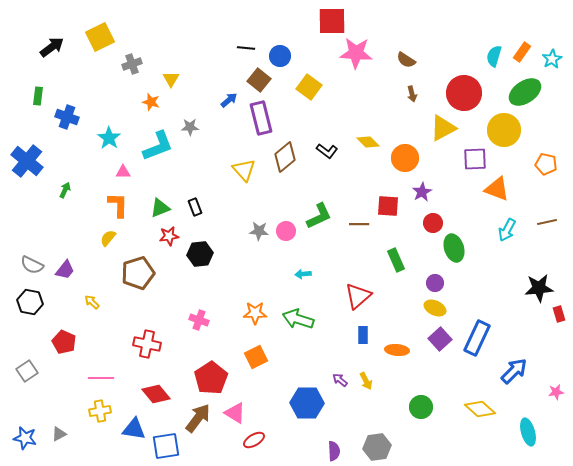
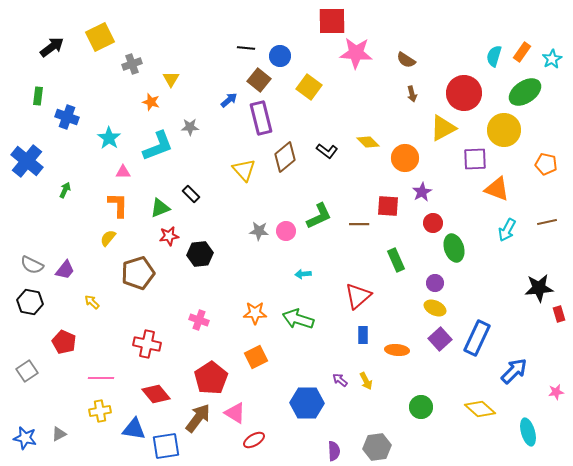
black rectangle at (195, 207): moved 4 px left, 13 px up; rotated 24 degrees counterclockwise
